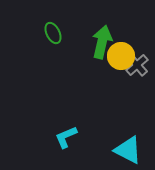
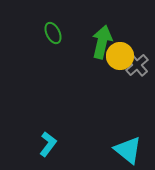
yellow circle: moved 1 px left
cyan L-shape: moved 18 px left, 7 px down; rotated 150 degrees clockwise
cyan triangle: rotated 12 degrees clockwise
